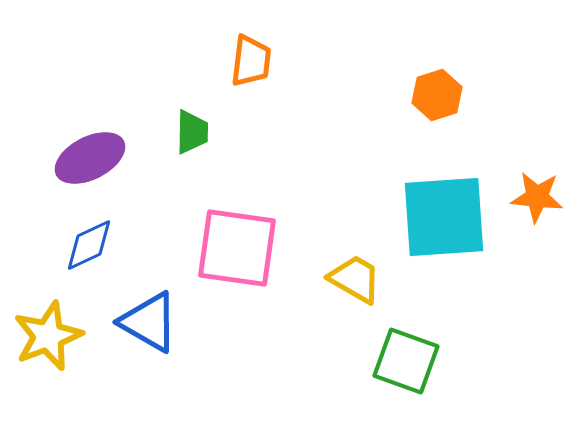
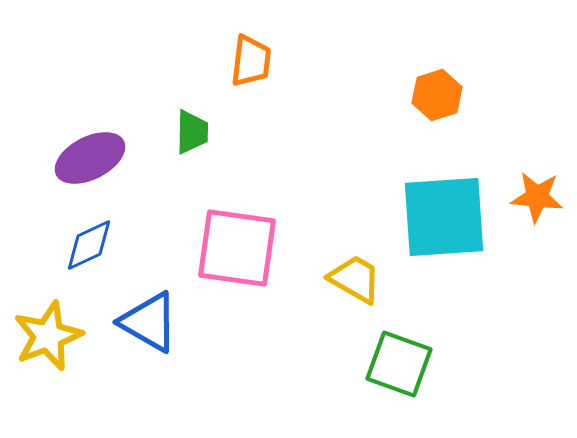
green square: moved 7 px left, 3 px down
